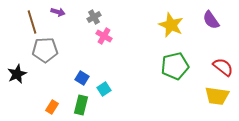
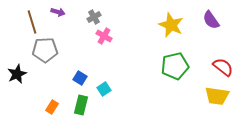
blue square: moved 2 px left
